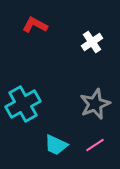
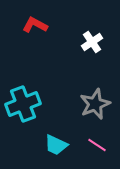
cyan cross: rotated 8 degrees clockwise
pink line: moved 2 px right; rotated 66 degrees clockwise
